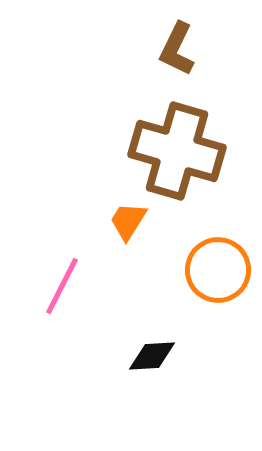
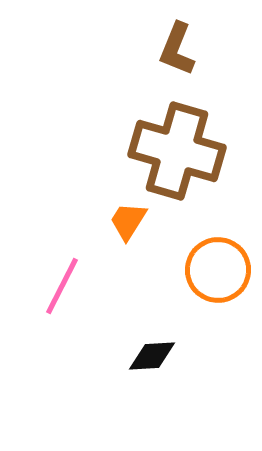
brown L-shape: rotated 4 degrees counterclockwise
